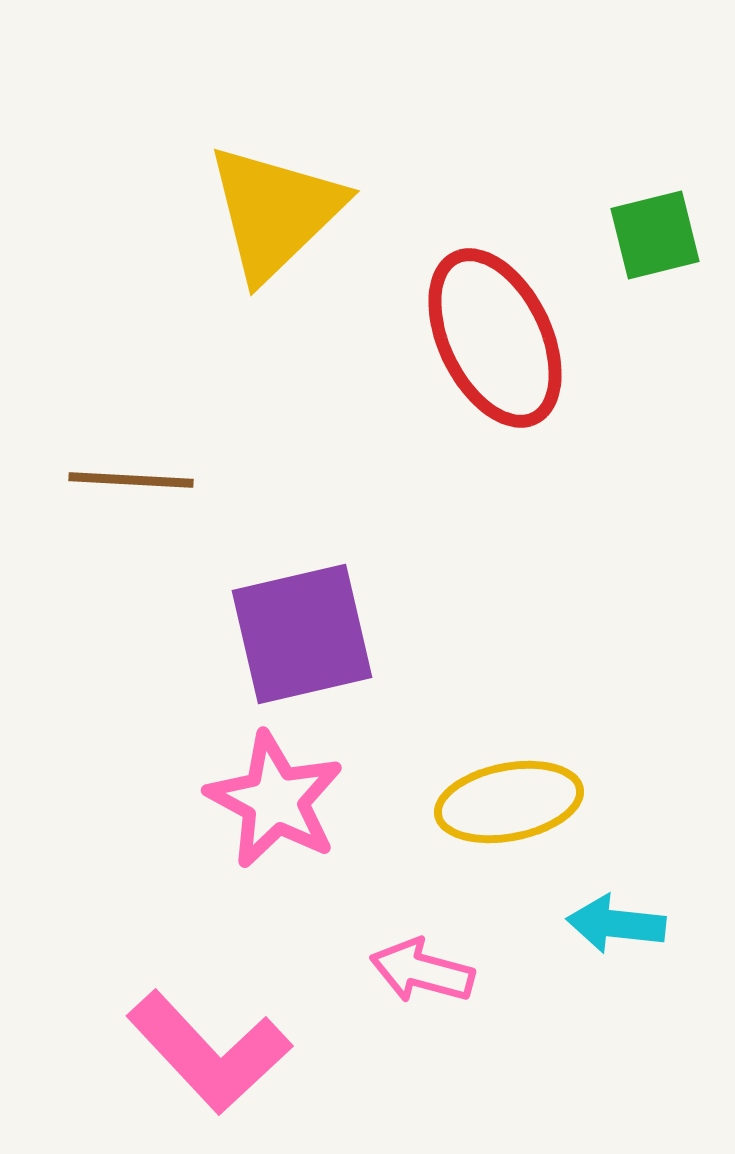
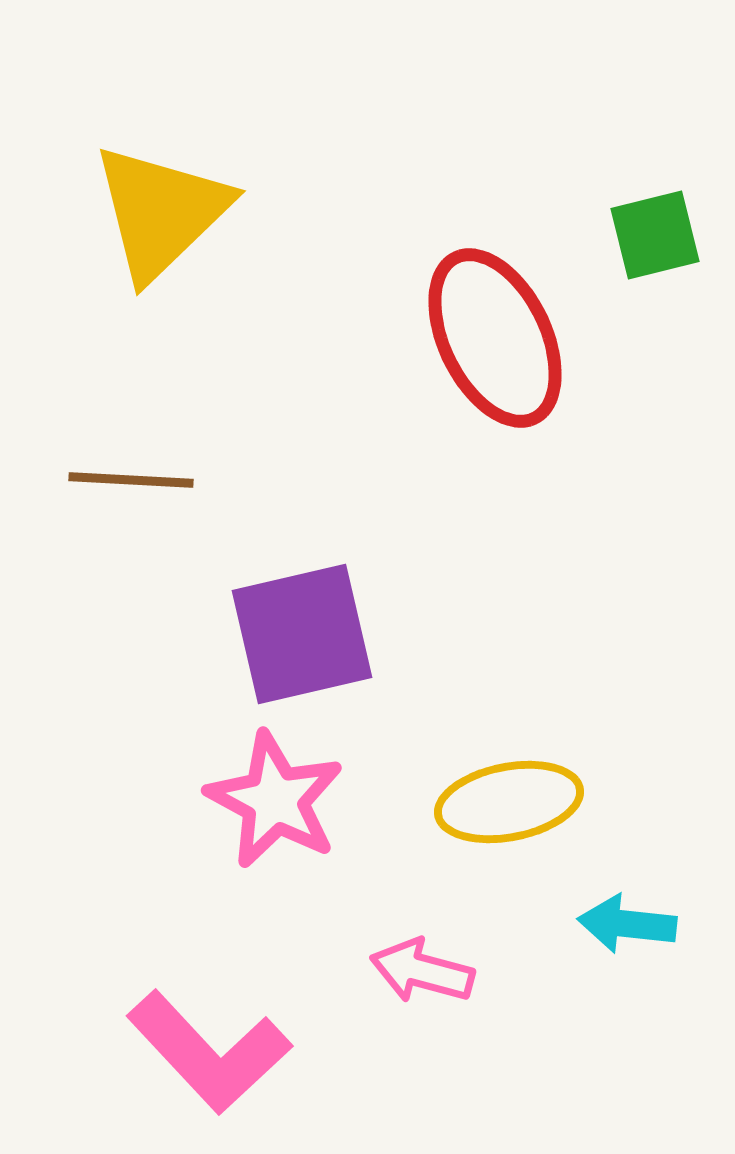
yellow triangle: moved 114 px left
cyan arrow: moved 11 px right
